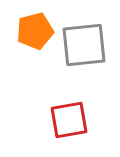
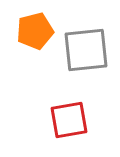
gray square: moved 2 px right, 5 px down
